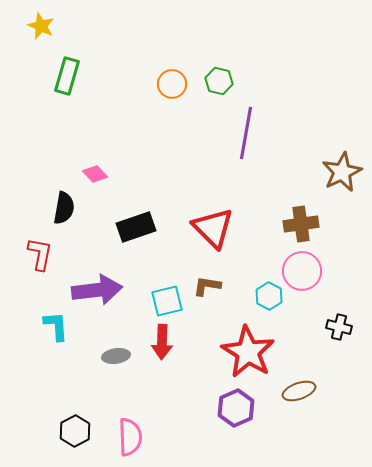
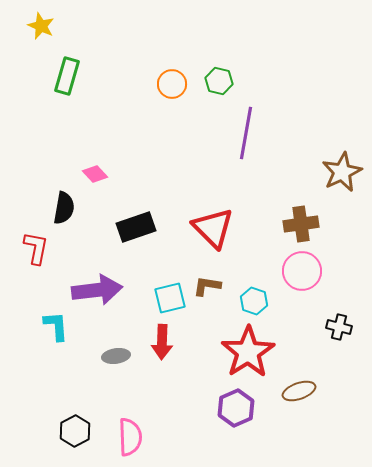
red L-shape: moved 4 px left, 6 px up
cyan hexagon: moved 15 px left, 5 px down; rotated 8 degrees counterclockwise
cyan square: moved 3 px right, 3 px up
red star: rotated 8 degrees clockwise
